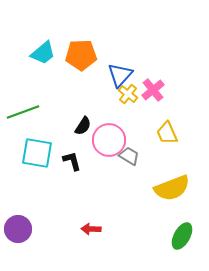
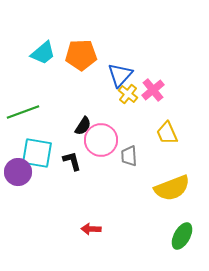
pink circle: moved 8 px left
gray trapezoid: rotated 125 degrees counterclockwise
purple circle: moved 57 px up
